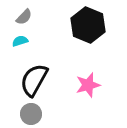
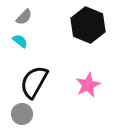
cyan semicircle: rotated 56 degrees clockwise
black semicircle: moved 2 px down
pink star: rotated 10 degrees counterclockwise
gray circle: moved 9 px left
